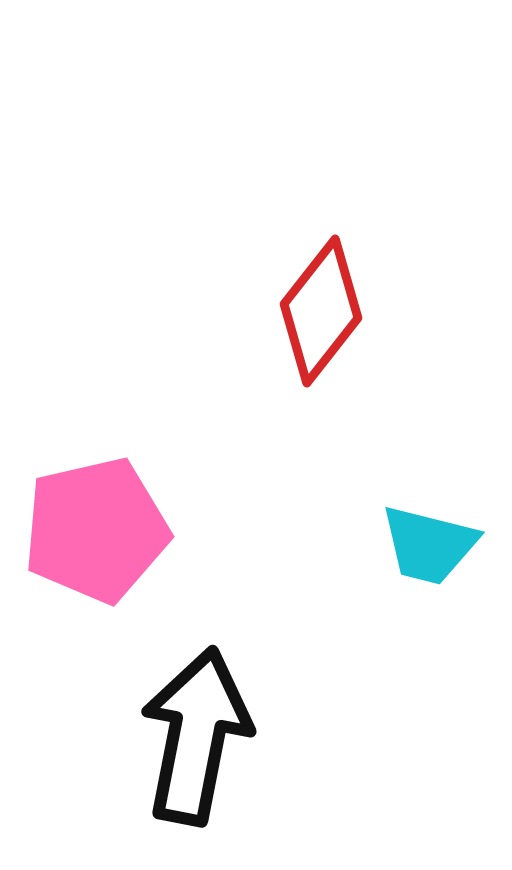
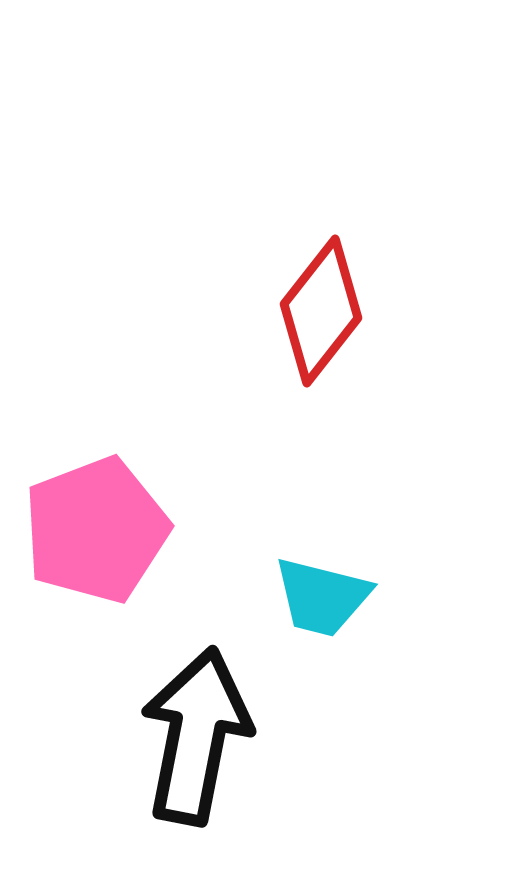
pink pentagon: rotated 8 degrees counterclockwise
cyan trapezoid: moved 107 px left, 52 px down
